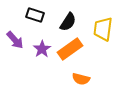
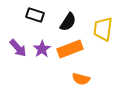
purple arrow: moved 3 px right, 8 px down
orange rectangle: rotated 15 degrees clockwise
